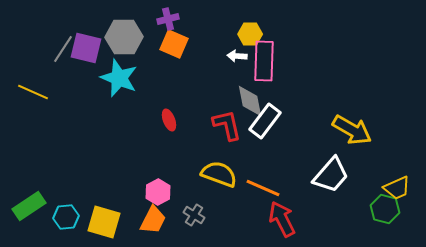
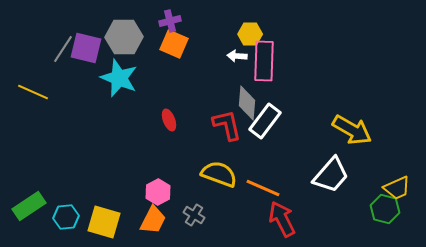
purple cross: moved 2 px right, 2 px down
gray diamond: moved 3 px left, 2 px down; rotated 16 degrees clockwise
